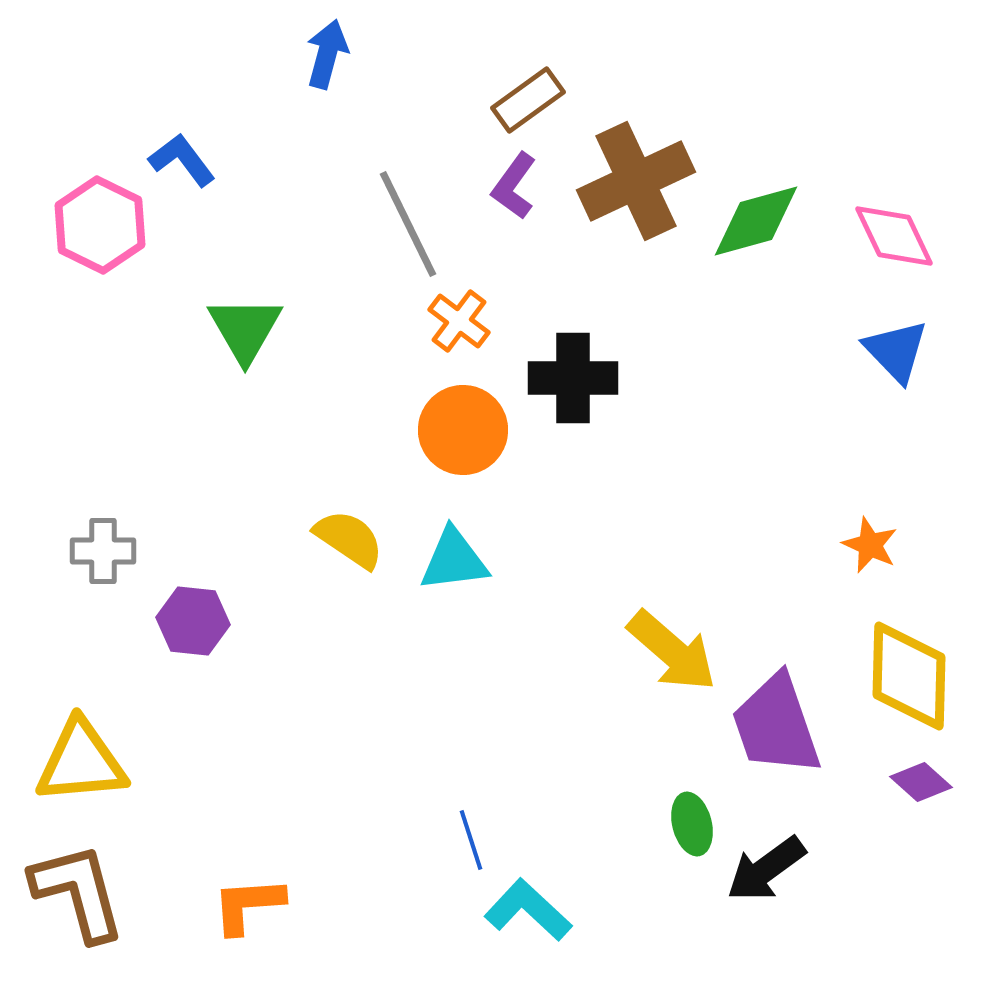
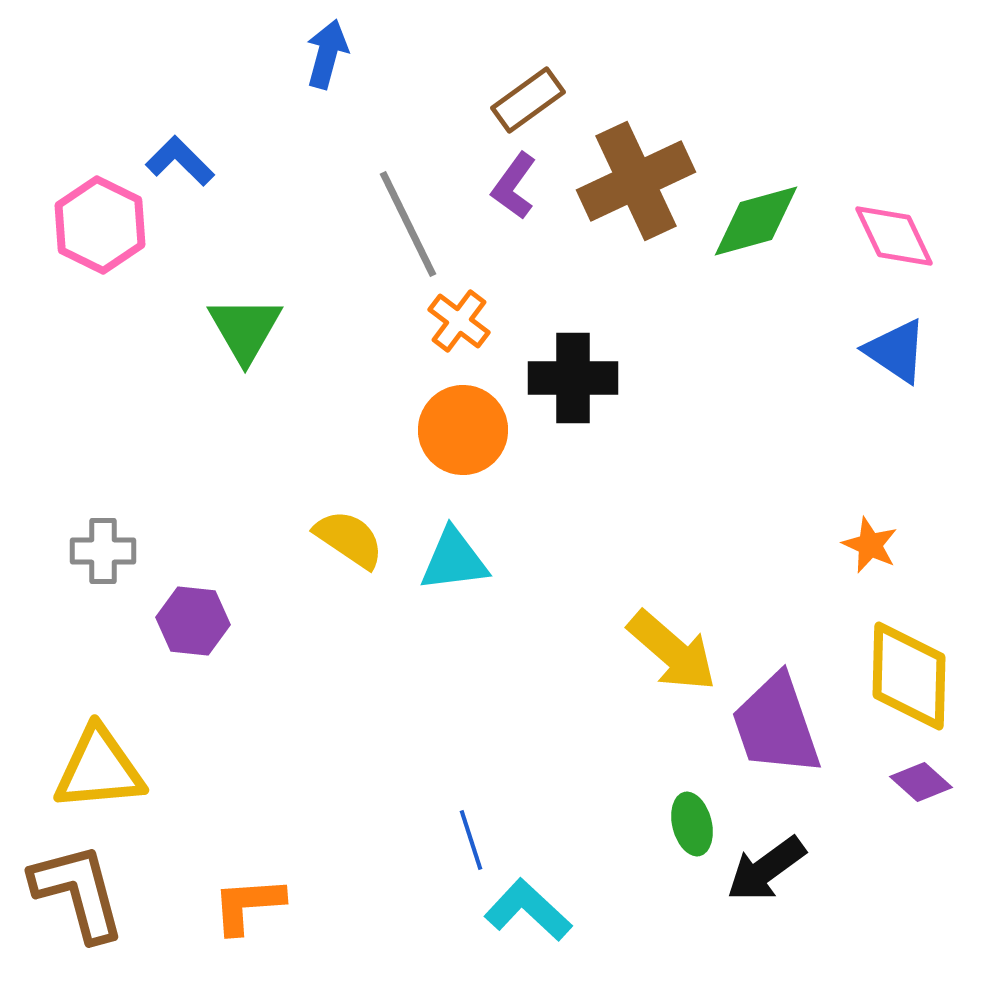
blue L-shape: moved 2 px left, 1 px down; rotated 8 degrees counterclockwise
blue triangle: rotated 12 degrees counterclockwise
yellow triangle: moved 18 px right, 7 px down
